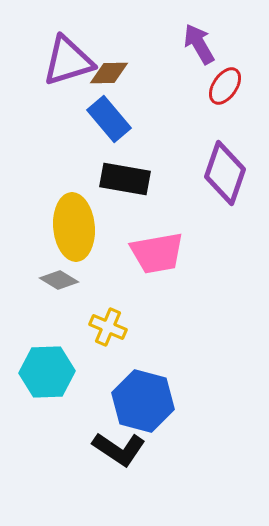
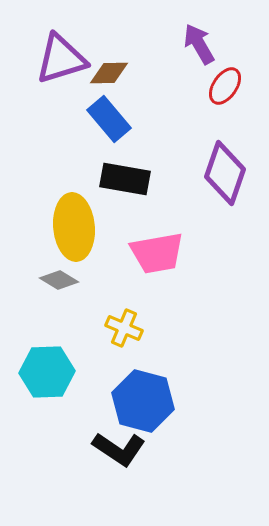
purple triangle: moved 7 px left, 2 px up
yellow cross: moved 16 px right, 1 px down
